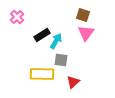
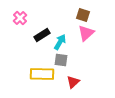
pink cross: moved 3 px right, 1 px down
pink triangle: rotated 12 degrees clockwise
cyan arrow: moved 4 px right, 1 px down
